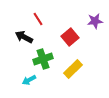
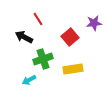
purple star: moved 1 px left, 2 px down
yellow rectangle: rotated 36 degrees clockwise
